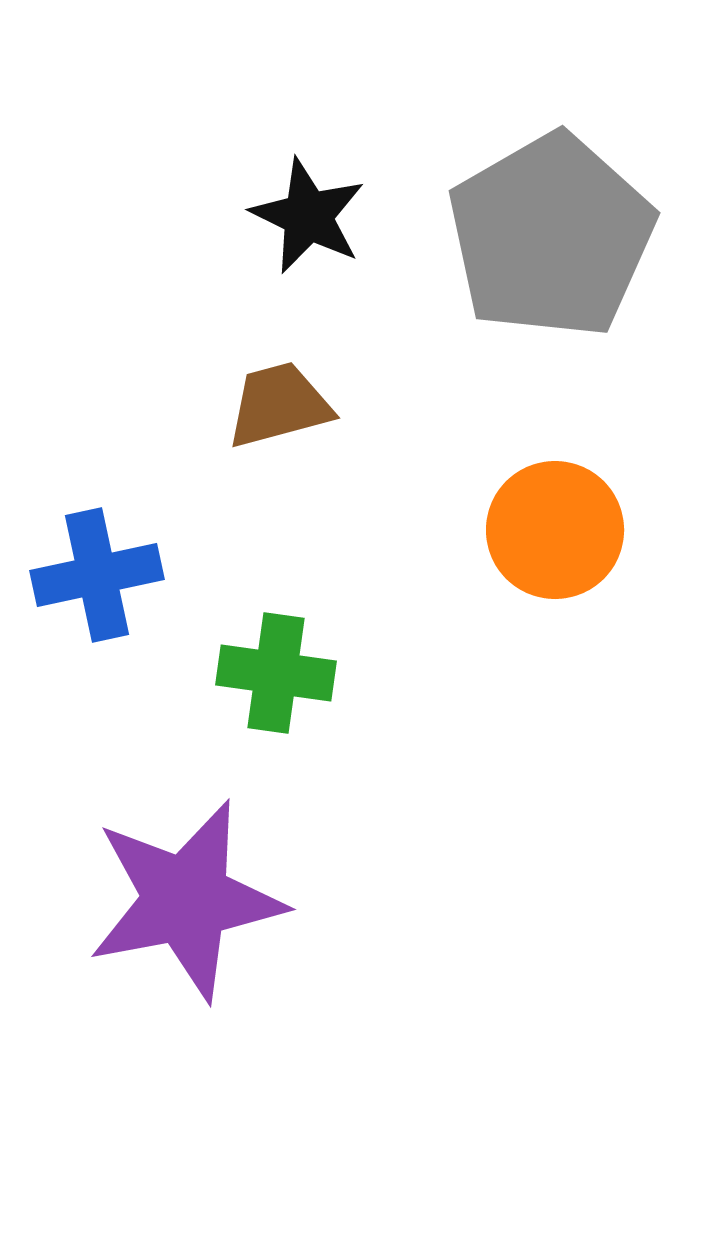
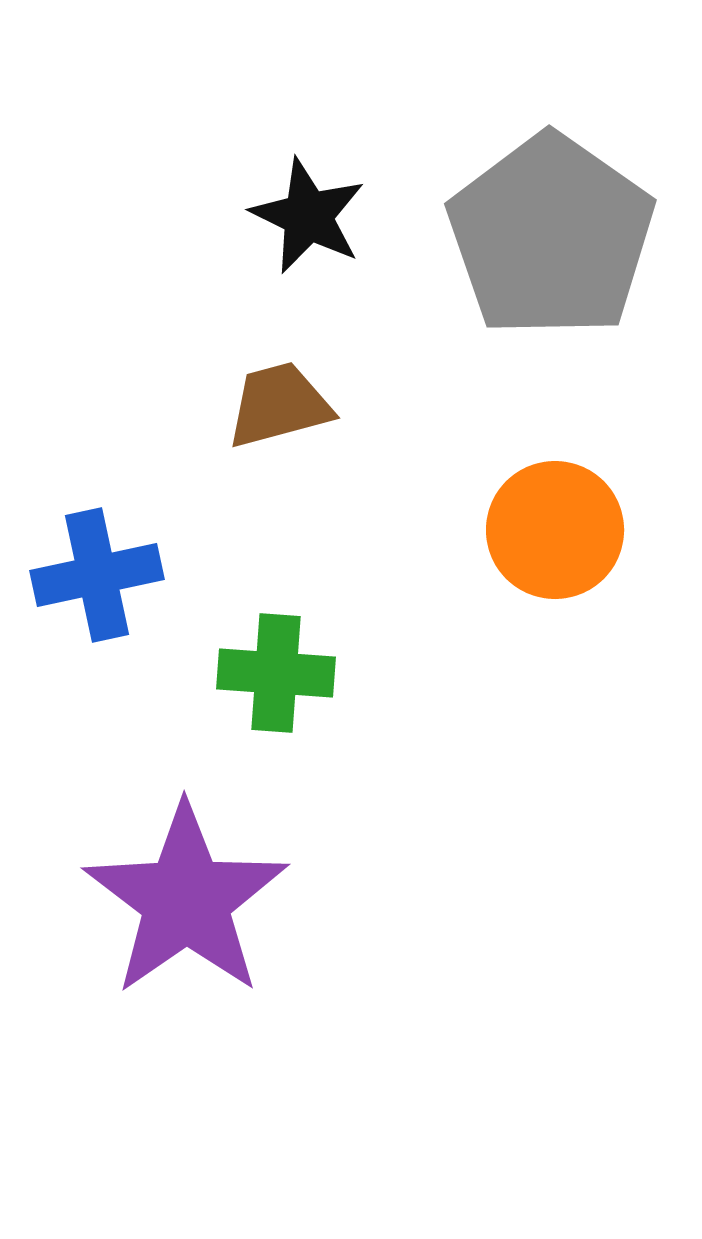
gray pentagon: rotated 7 degrees counterclockwise
green cross: rotated 4 degrees counterclockwise
purple star: rotated 24 degrees counterclockwise
